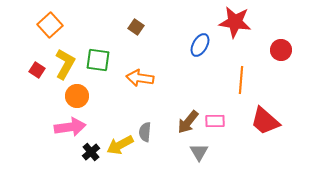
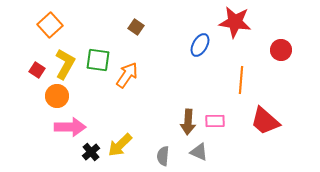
orange arrow: moved 13 px left, 3 px up; rotated 116 degrees clockwise
orange circle: moved 20 px left
brown arrow: rotated 35 degrees counterclockwise
pink arrow: rotated 8 degrees clockwise
gray semicircle: moved 18 px right, 24 px down
yellow arrow: rotated 16 degrees counterclockwise
gray triangle: rotated 36 degrees counterclockwise
